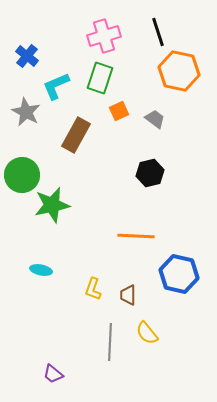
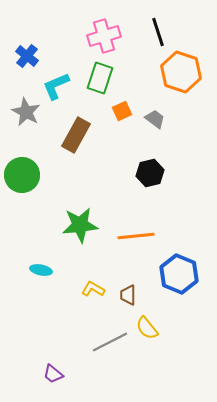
orange hexagon: moved 2 px right, 1 px down; rotated 6 degrees clockwise
orange square: moved 3 px right
green star: moved 28 px right, 20 px down; rotated 6 degrees clockwise
orange line: rotated 9 degrees counterclockwise
blue hexagon: rotated 9 degrees clockwise
yellow L-shape: rotated 100 degrees clockwise
yellow semicircle: moved 5 px up
gray line: rotated 60 degrees clockwise
